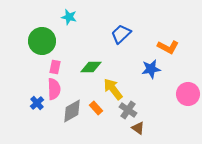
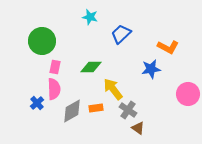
cyan star: moved 21 px right
orange rectangle: rotated 56 degrees counterclockwise
